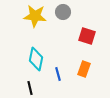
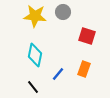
cyan diamond: moved 1 px left, 4 px up
blue line: rotated 56 degrees clockwise
black line: moved 3 px right, 1 px up; rotated 24 degrees counterclockwise
